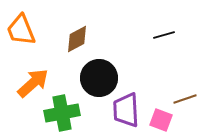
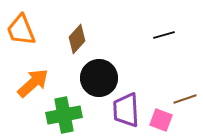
brown diamond: rotated 20 degrees counterclockwise
green cross: moved 2 px right, 2 px down
